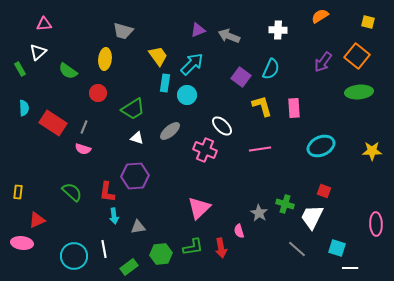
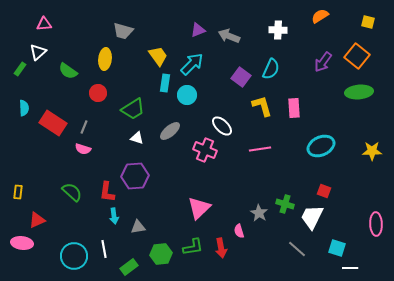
green rectangle at (20, 69): rotated 64 degrees clockwise
